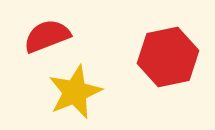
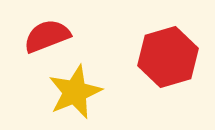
red hexagon: rotated 4 degrees counterclockwise
